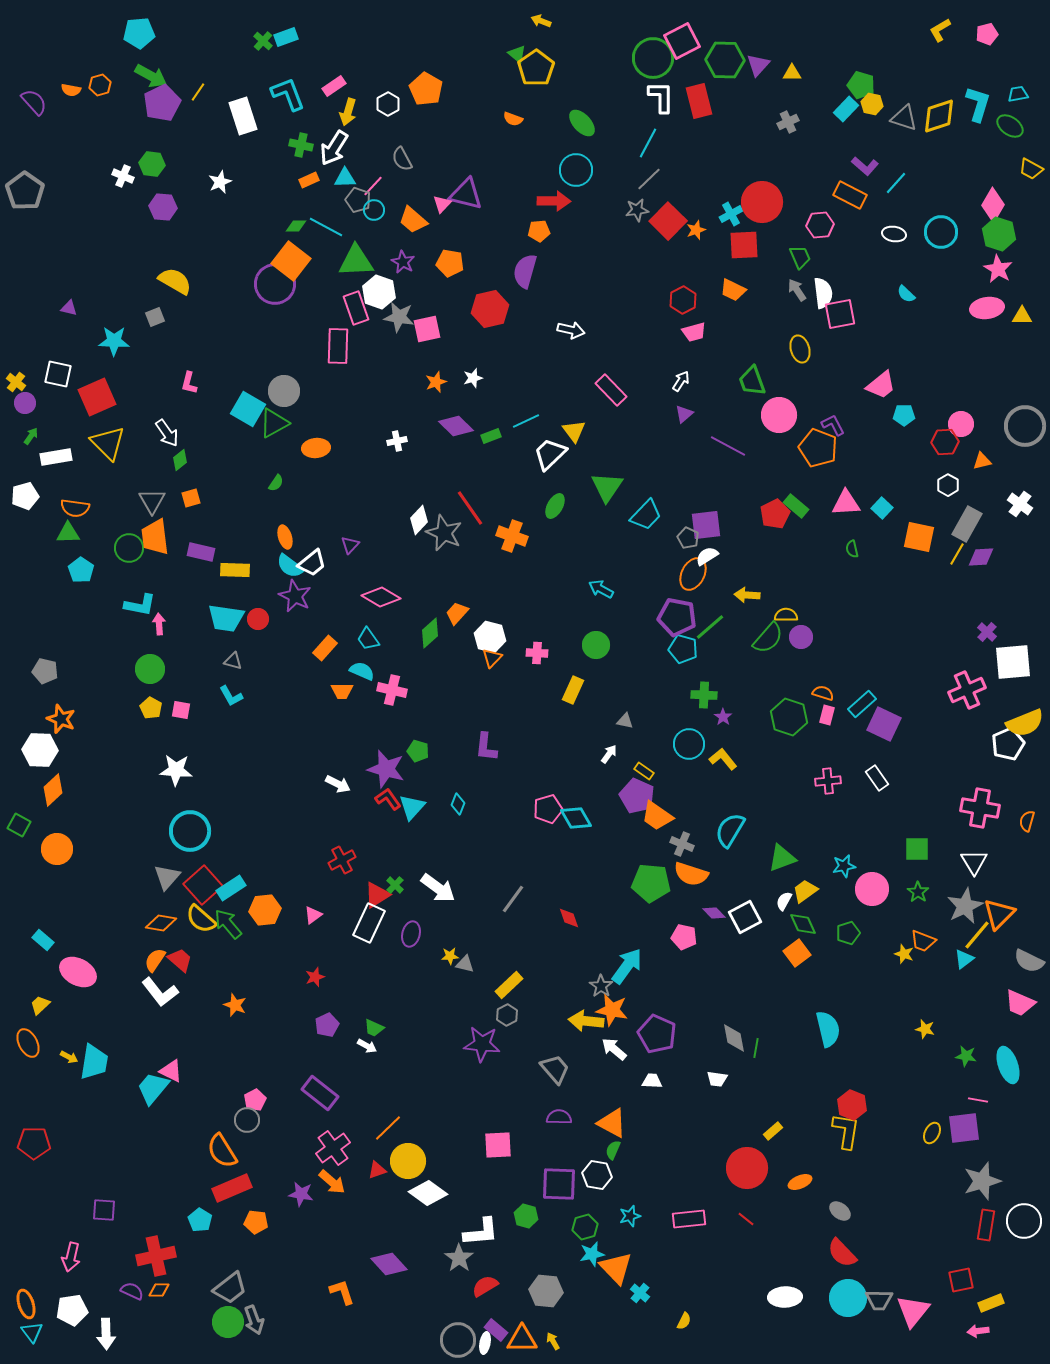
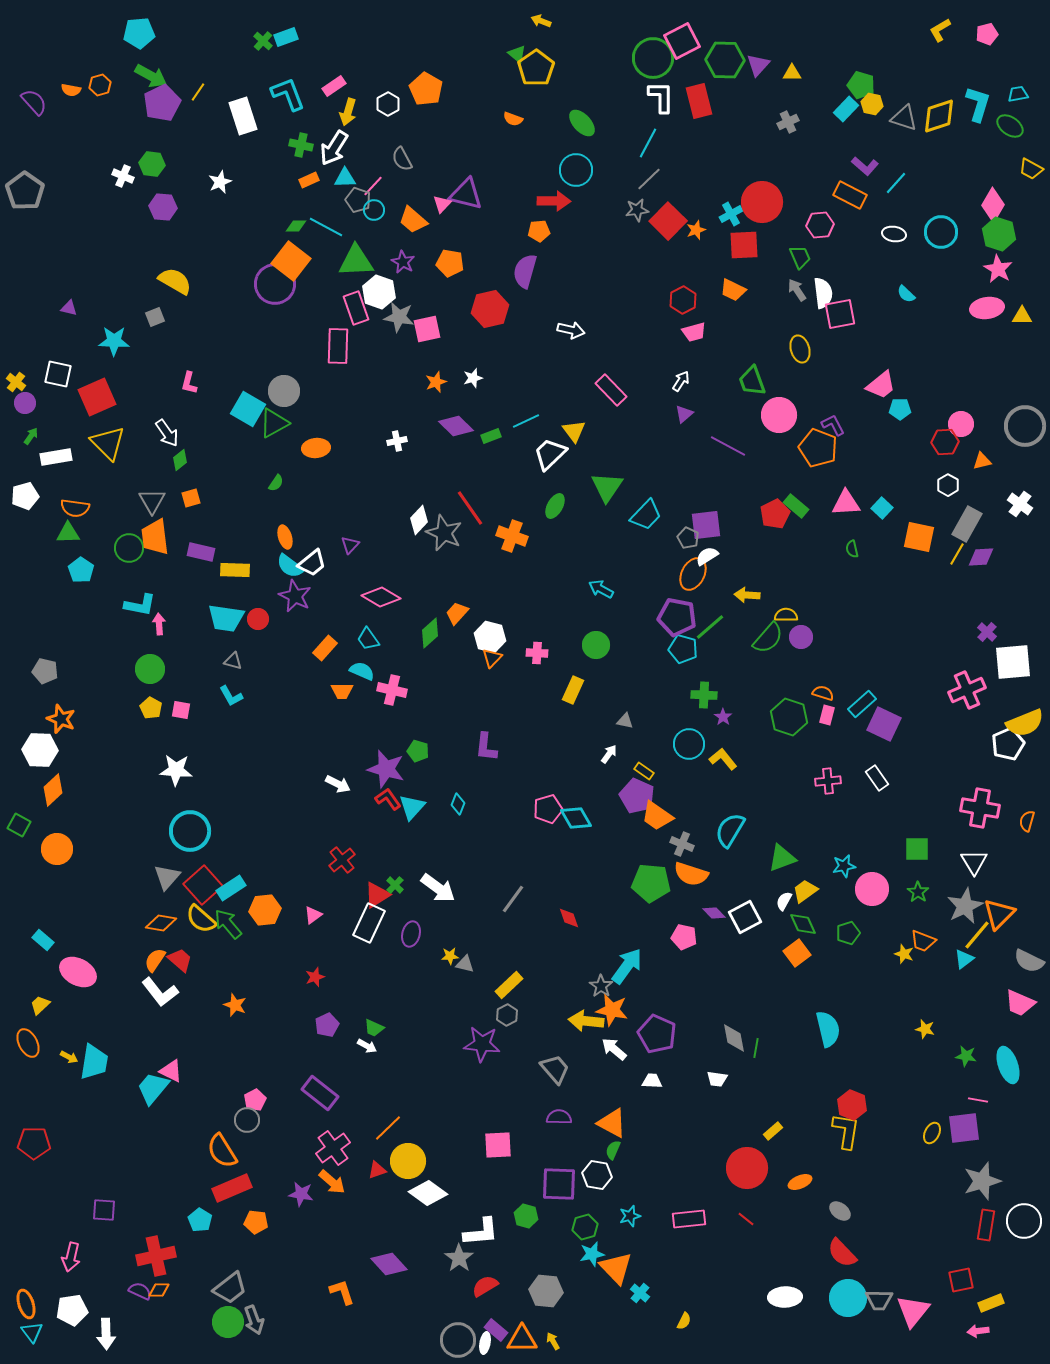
cyan pentagon at (904, 415): moved 4 px left, 6 px up
red cross at (342, 860): rotated 12 degrees counterclockwise
purple semicircle at (132, 1291): moved 8 px right
